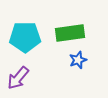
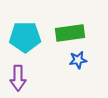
blue star: rotated 12 degrees clockwise
purple arrow: rotated 40 degrees counterclockwise
